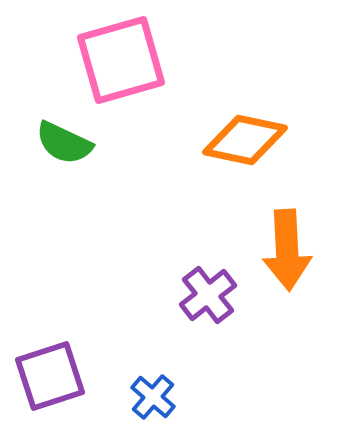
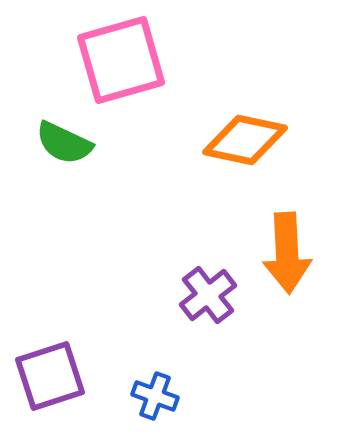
orange arrow: moved 3 px down
blue cross: moved 2 px right, 1 px up; rotated 21 degrees counterclockwise
